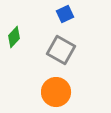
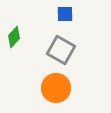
blue square: rotated 24 degrees clockwise
orange circle: moved 4 px up
